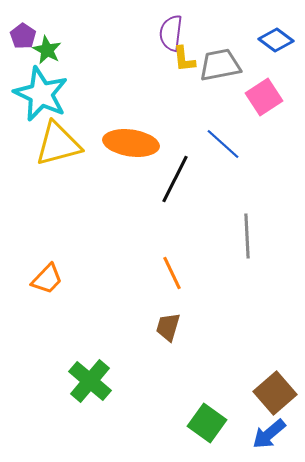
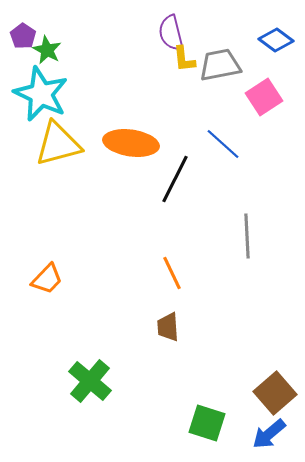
purple semicircle: rotated 21 degrees counterclockwise
brown trapezoid: rotated 20 degrees counterclockwise
green square: rotated 18 degrees counterclockwise
